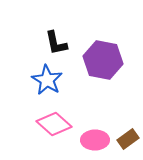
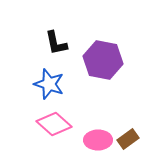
blue star: moved 2 px right, 4 px down; rotated 12 degrees counterclockwise
pink ellipse: moved 3 px right
